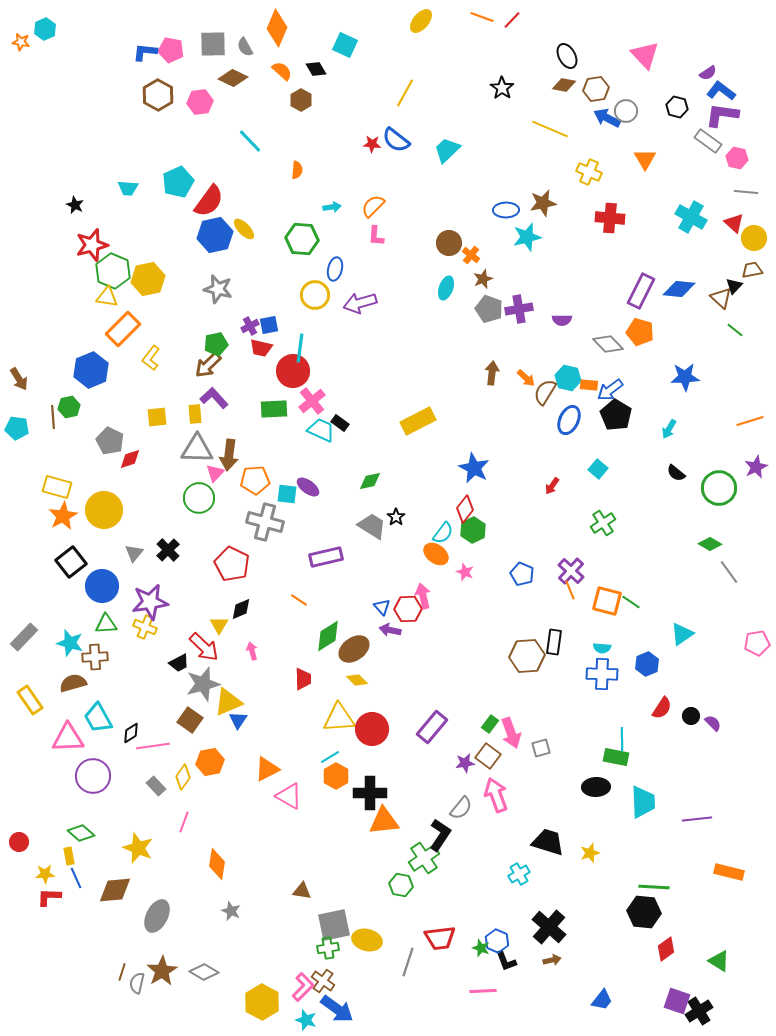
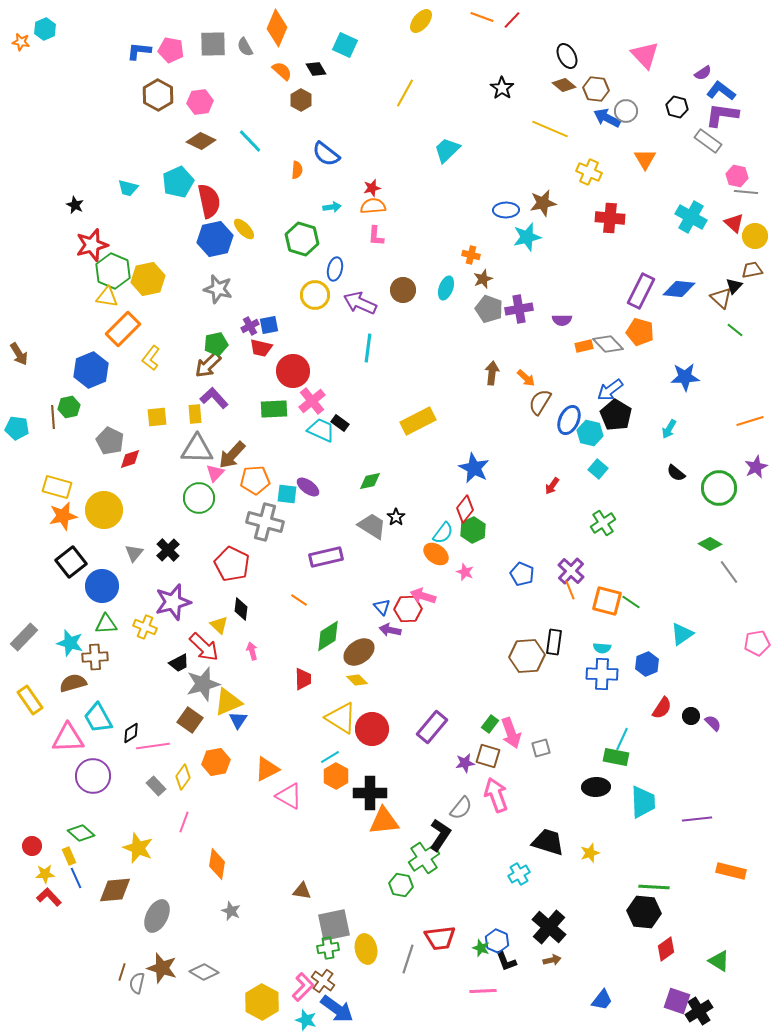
blue L-shape at (145, 52): moved 6 px left, 1 px up
purple semicircle at (708, 73): moved 5 px left
brown diamond at (233, 78): moved 32 px left, 63 px down
brown diamond at (564, 85): rotated 30 degrees clockwise
brown hexagon at (596, 89): rotated 15 degrees clockwise
blue semicircle at (396, 140): moved 70 px left, 14 px down
red star at (372, 144): moved 44 px down; rotated 18 degrees counterclockwise
pink hexagon at (737, 158): moved 18 px down
cyan trapezoid at (128, 188): rotated 10 degrees clockwise
red semicircle at (209, 201): rotated 48 degrees counterclockwise
orange semicircle at (373, 206): rotated 40 degrees clockwise
blue hexagon at (215, 235): moved 4 px down
yellow circle at (754, 238): moved 1 px right, 2 px up
green hexagon at (302, 239): rotated 12 degrees clockwise
brown circle at (449, 243): moved 46 px left, 47 px down
orange cross at (471, 255): rotated 24 degrees counterclockwise
purple arrow at (360, 303): rotated 40 degrees clockwise
cyan line at (300, 348): moved 68 px right
cyan hexagon at (568, 378): moved 22 px right, 55 px down
brown arrow at (19, 379): moved 25 px up
orange rectangle at (589, 385): moved 5 px left, 39 px up; rotated 18 degrees counterclockwise
brown semicircle at (545, 392): moved 5 px left, 10 px down
brown arrow at (229, 455): moved 3 px right; rotated 36 degrees clockwise
orange star at (63, 516): rotated 16 degrees clockwise
pink arrow at (423, 596): rotated 60 degrees counterclockwise
purple star at (150, 602): moved 23 px right; rotated 6 degrees counterclockwise
black diamond at (241, 609): rotated 60 degrees counterclockwise
yellow triangle at (219, 625): rotated 18 degrees counterclockwise
brown ellipse at (354, 649): moved 5 px right, 3 px down
yellow triangle at (339, 718): moved 2 px right; rotated 36 degrees clockwise
cyan line at (622, 739): rotated 25 degrees clockwise
brown square at (488, 756): rotated 20 degrees counterclockwise
orange hexagon at (210, 762): moved 6 px right
red circle at (19, 842): moved 13 px right, 4 px down
yellow rectangle at (69, 856): rotated 12 degrees counterclockwise
orange rectangle at (729, 872): moved 2 px right, 1 px up
red L-shape at (49, 897): rotated 45 degrees clockwise
yellow ellipse at (367, 940): moved 1 px left, 9 px down; rotated 64 degrees clockwise
gray line at (408, 962): moved 3 px up
brown star at (162, 971): moved 3 px up; rotated 24 degrees counterclockwise
